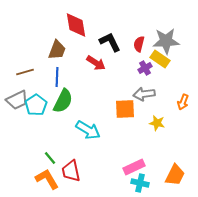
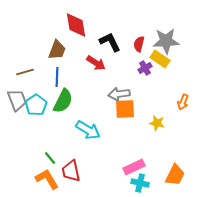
gray arrow: moved 25 px left
gray trapezoid: rotated 85 degrees counterclockwise
